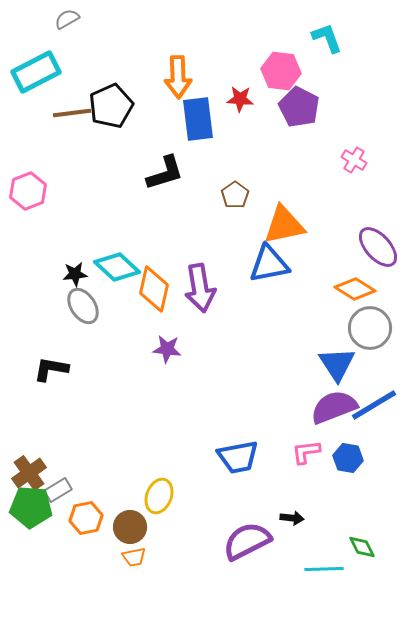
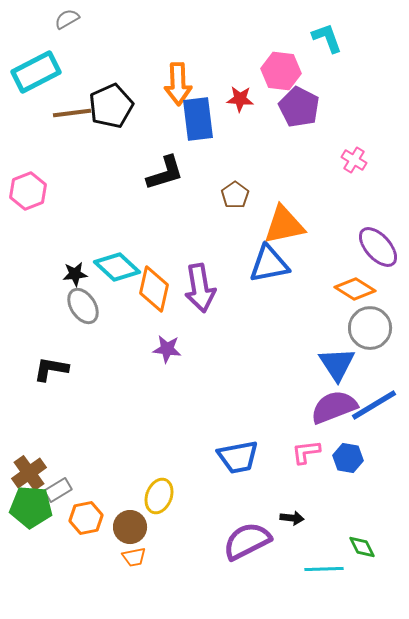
orange arrow at (178, 77): moved 7 px down
